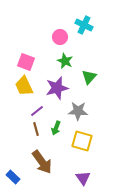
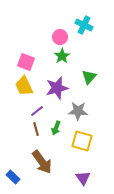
green star: moved 3 px left, 5 px up; rotated 14 degrees clockwise
